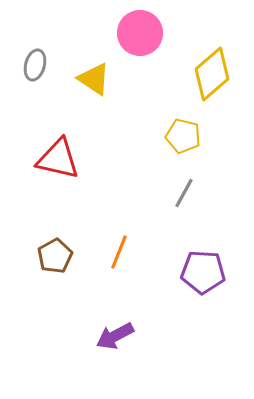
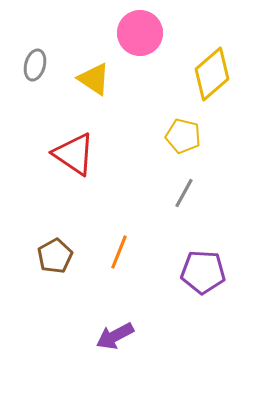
red triangle: moved 16 px right, 5 px up; rotated 21 degrees clockwise
